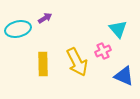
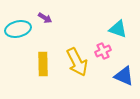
purple arrow: rotated 64 degrees clockwise
cyan triangle: rotated 30 degrees counterclockwise
